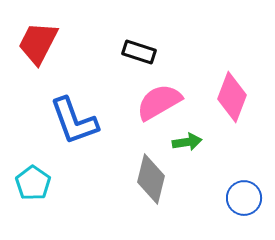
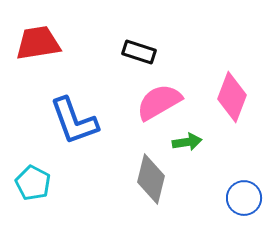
red trapezoid: rotated 54 degrees clockwise
cyan pentagon: rotated 8 degrees counterclockwise
